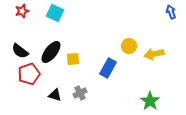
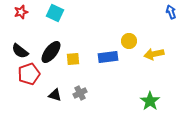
red star: moved 1 px left, 1 px down
yellow circle: moved 5 px up
blue rectangle: moved 11 px up; rotated 54 degrees clockwise
